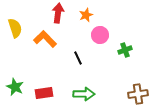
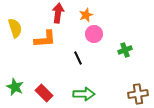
pink circle: moved 6 px left, 1 px up
orange L-shape: rotated 130 degrees clockwise
red rectangle: rotated 54 degrees clockwise
